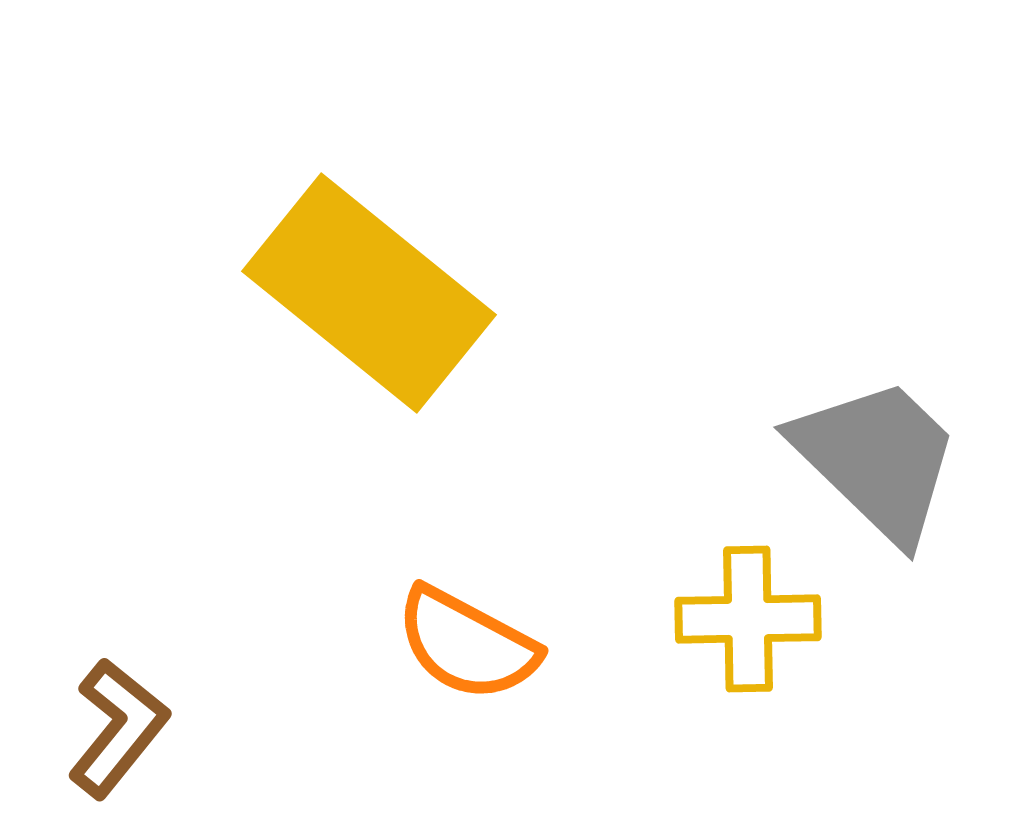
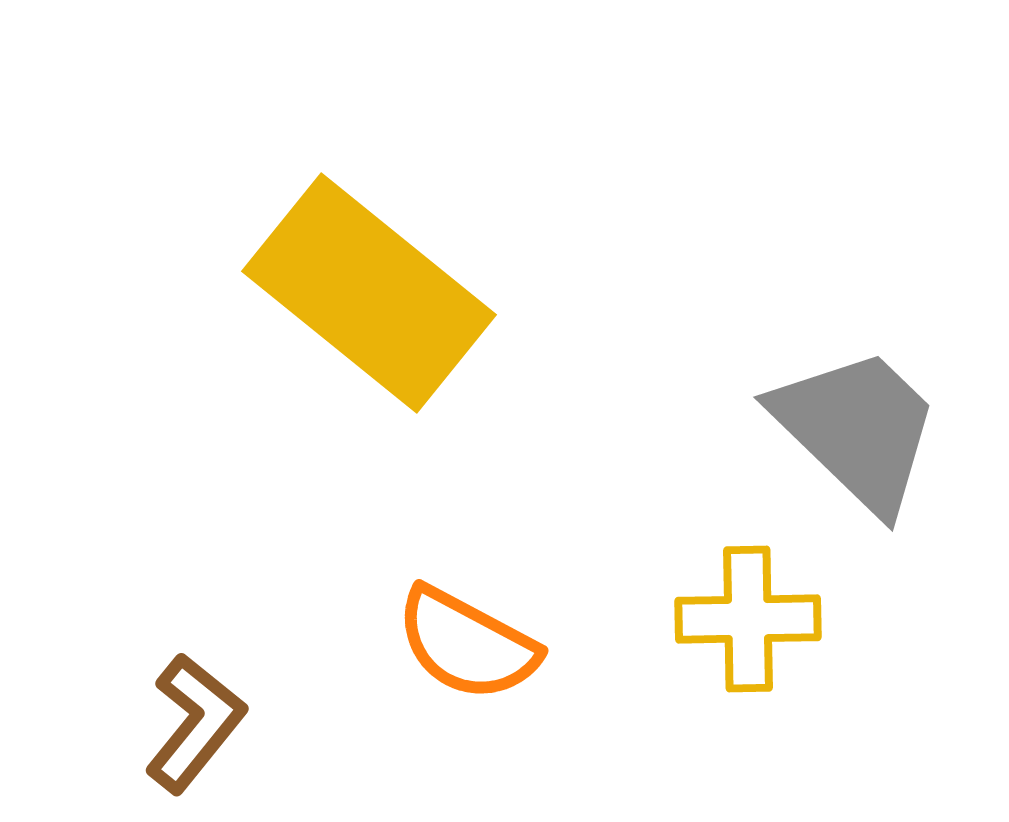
gray trapezoid: moved 20 px left, 30 px up
brown L-shape: moved 77 px right, 5 px up
